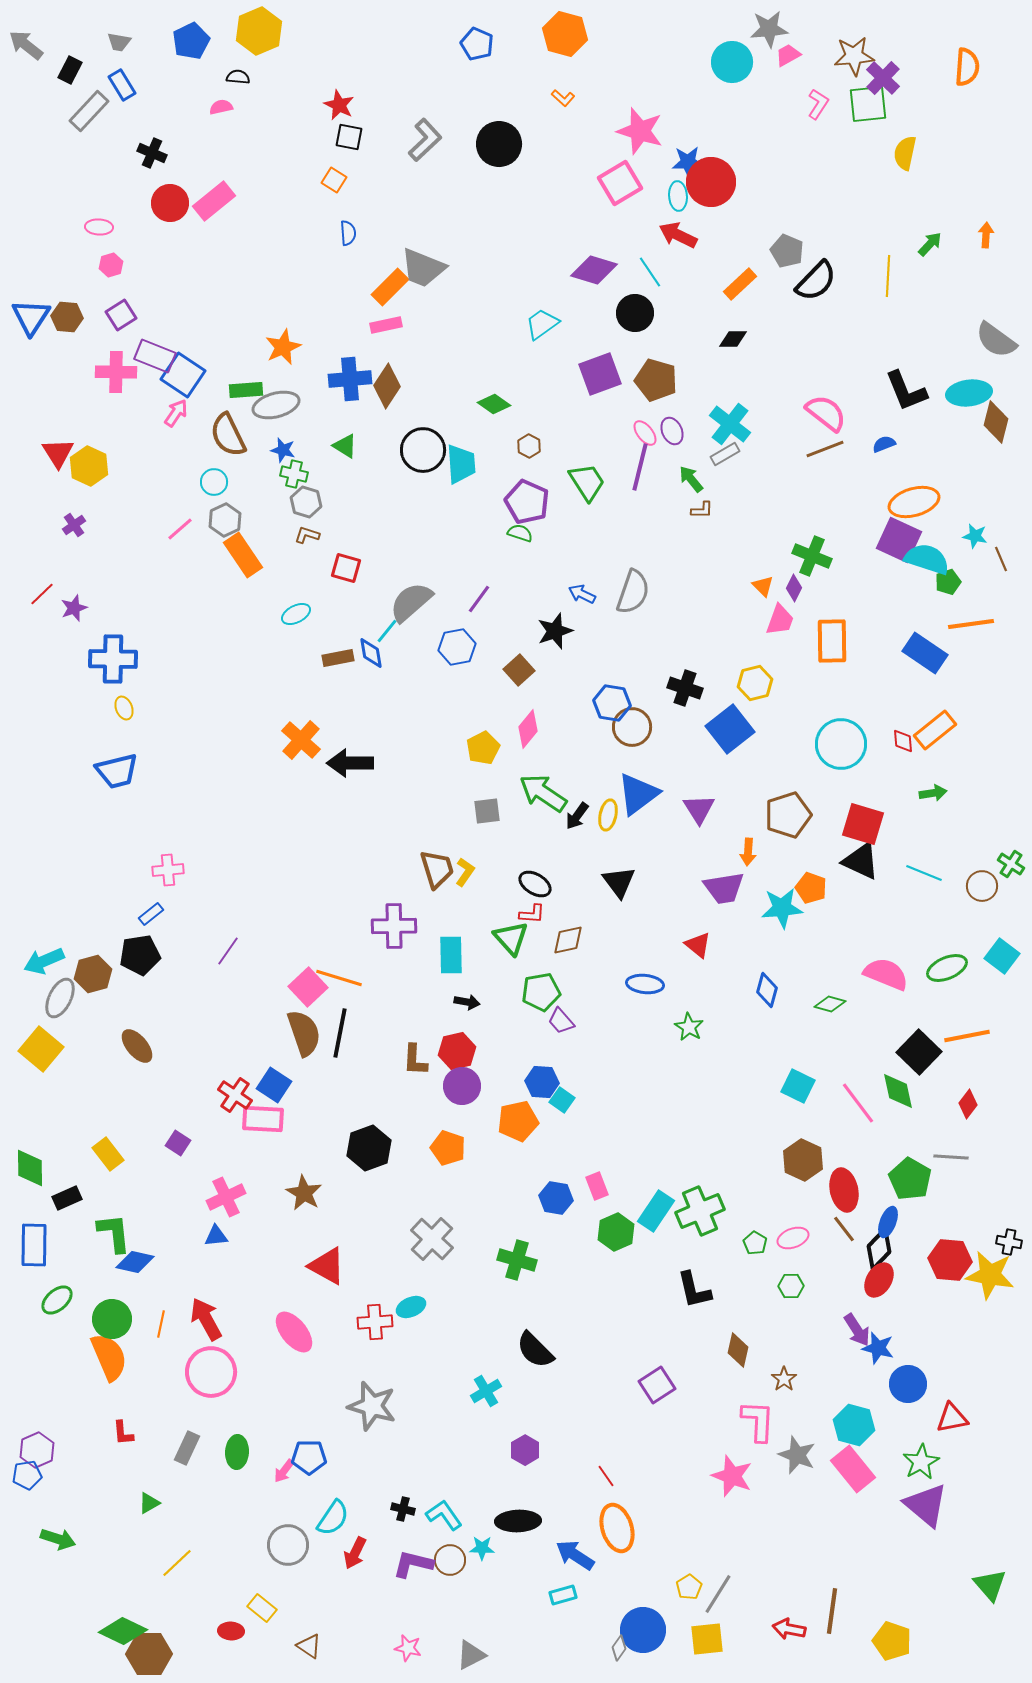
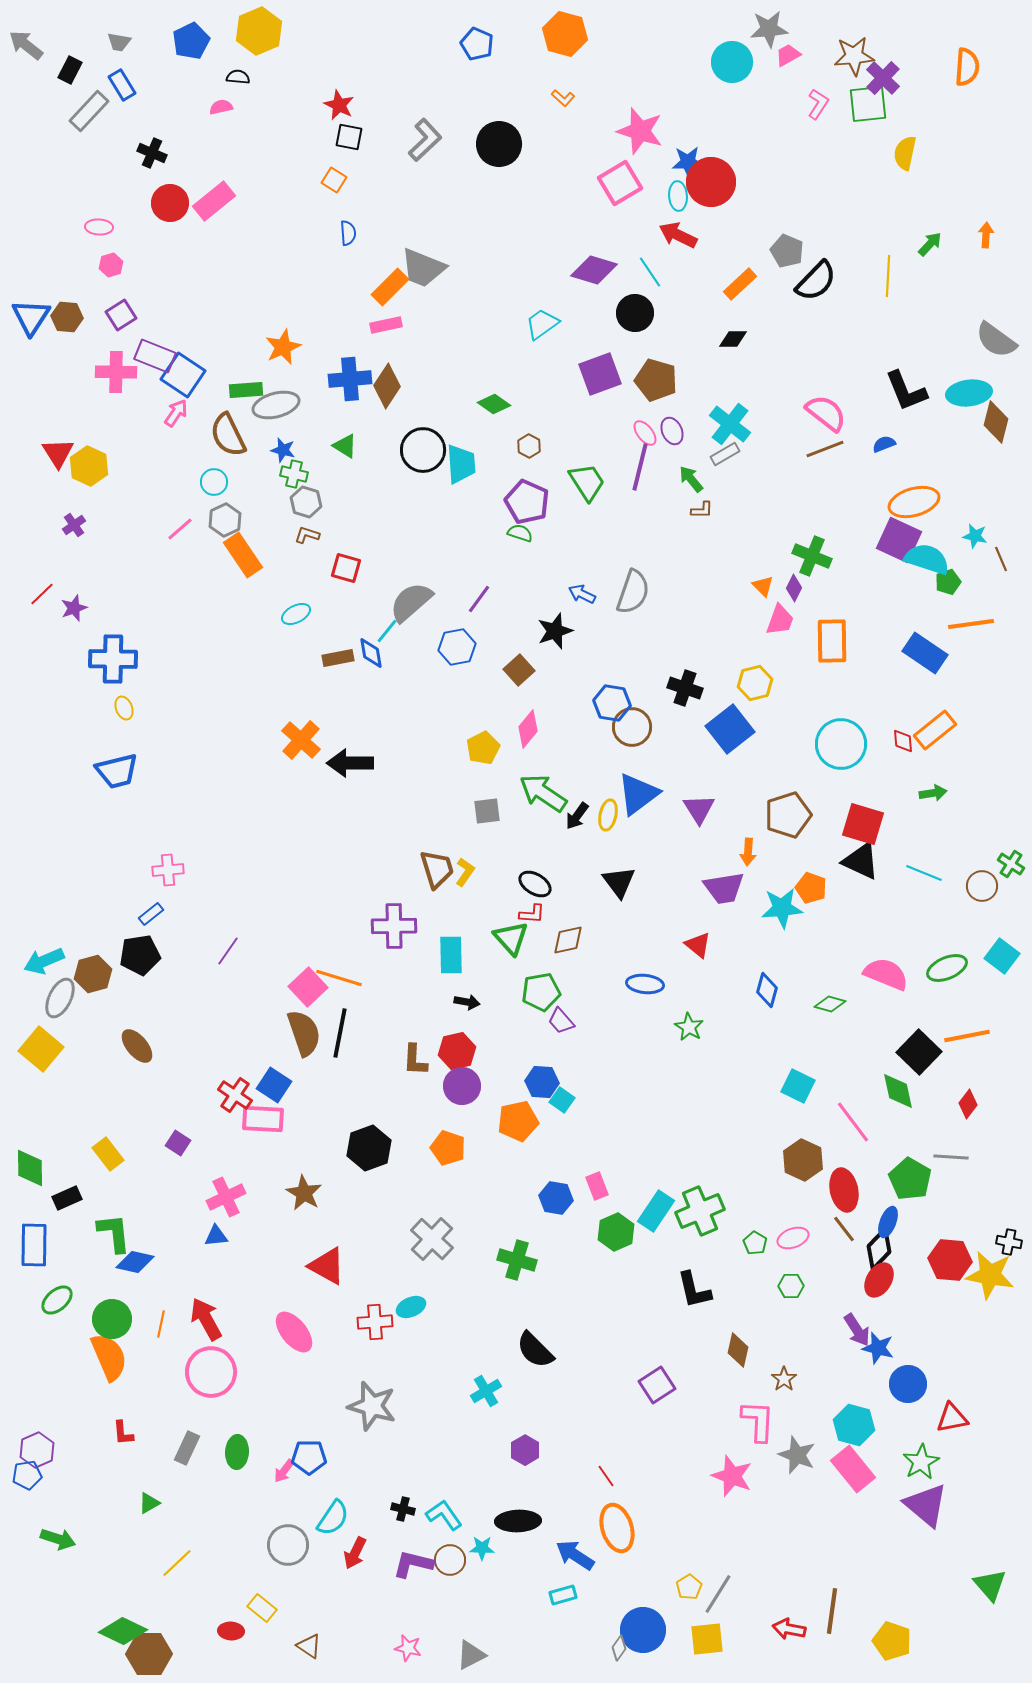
pink line at (858, 1103): moved 5 px left, 19 px down
